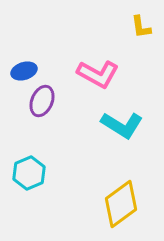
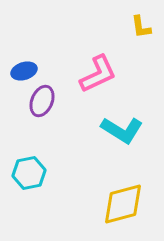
pink L-shape: rotated 54 degrees counterclockwise
cyan L-shape: moved 5 px down
cyan hexagon: rotated 12 degrees clockwise
yellow diamond: moved 2 px right; rotated 21 degrees clockwise
